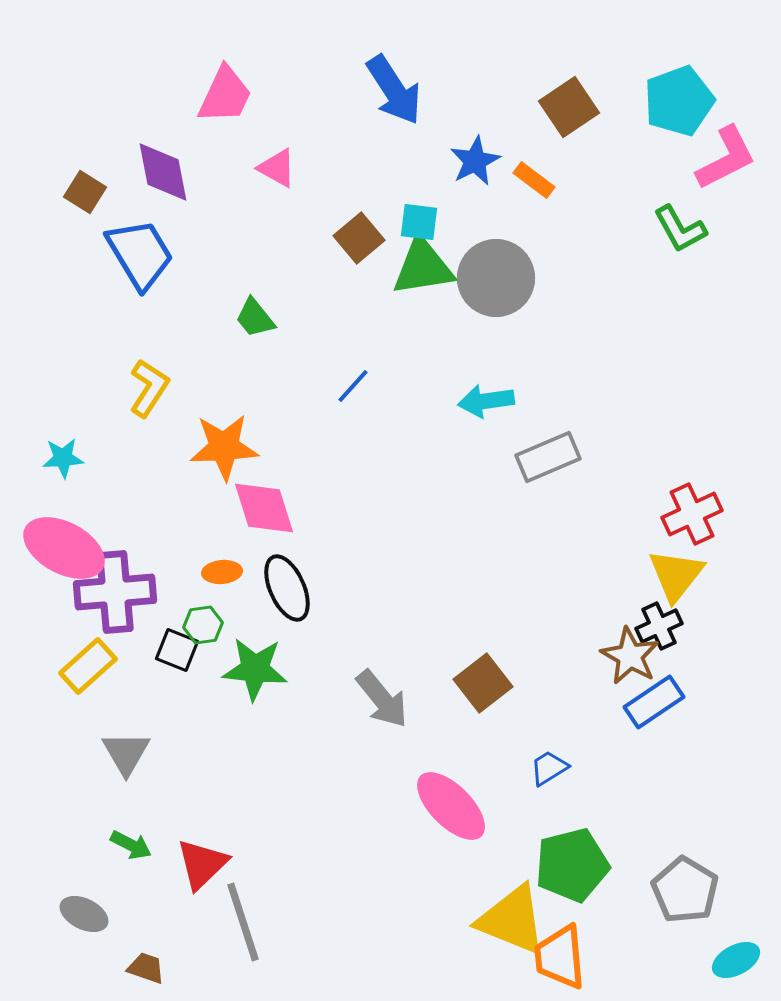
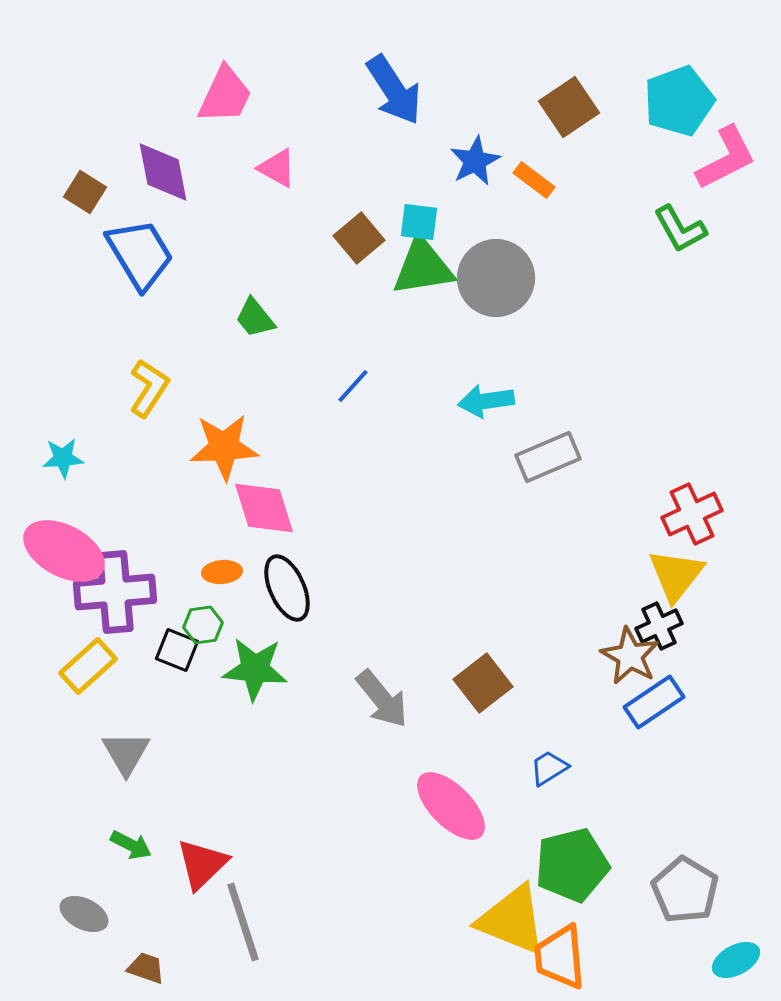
pink ellipse at (64, 548): moved 3 px down
